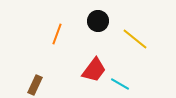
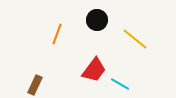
black circle: moved 1 px left, 1 px up
